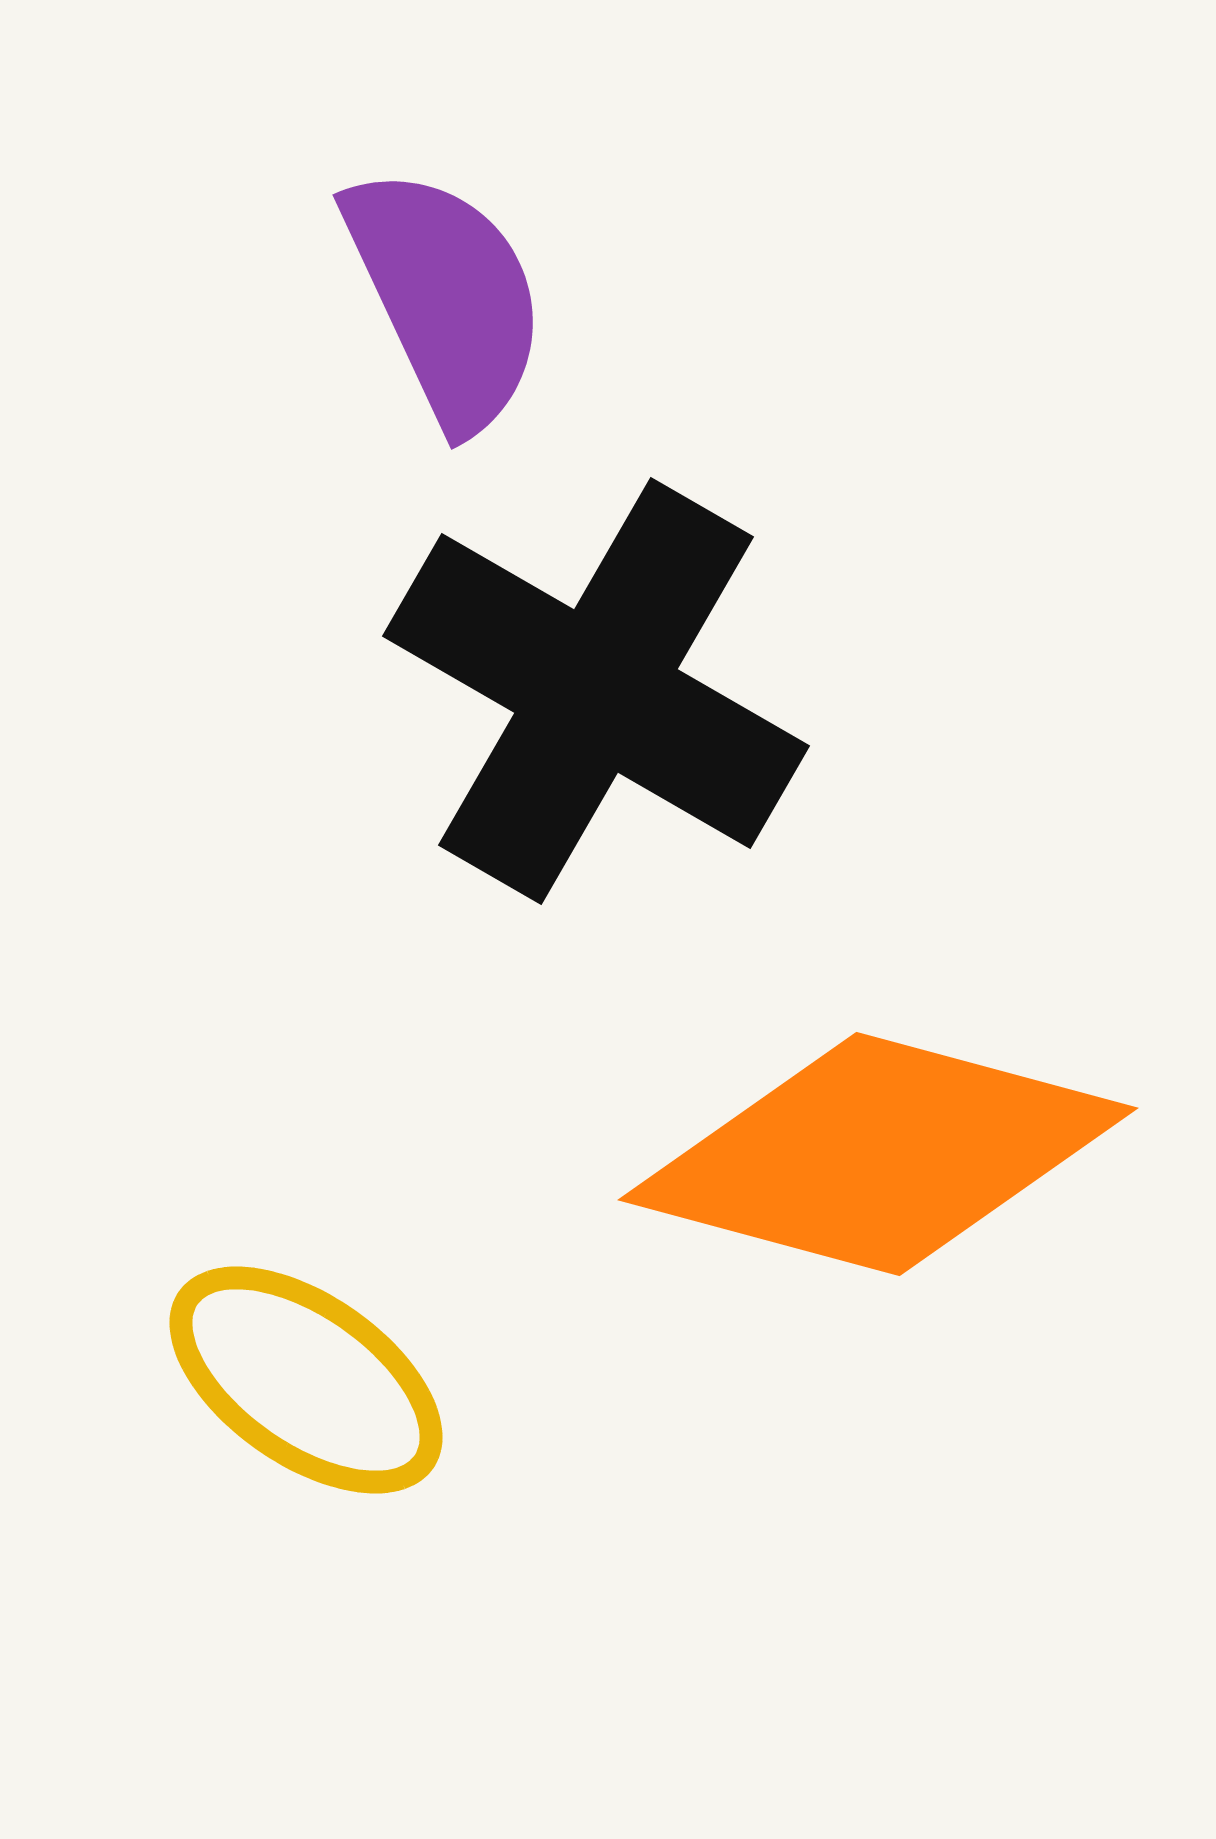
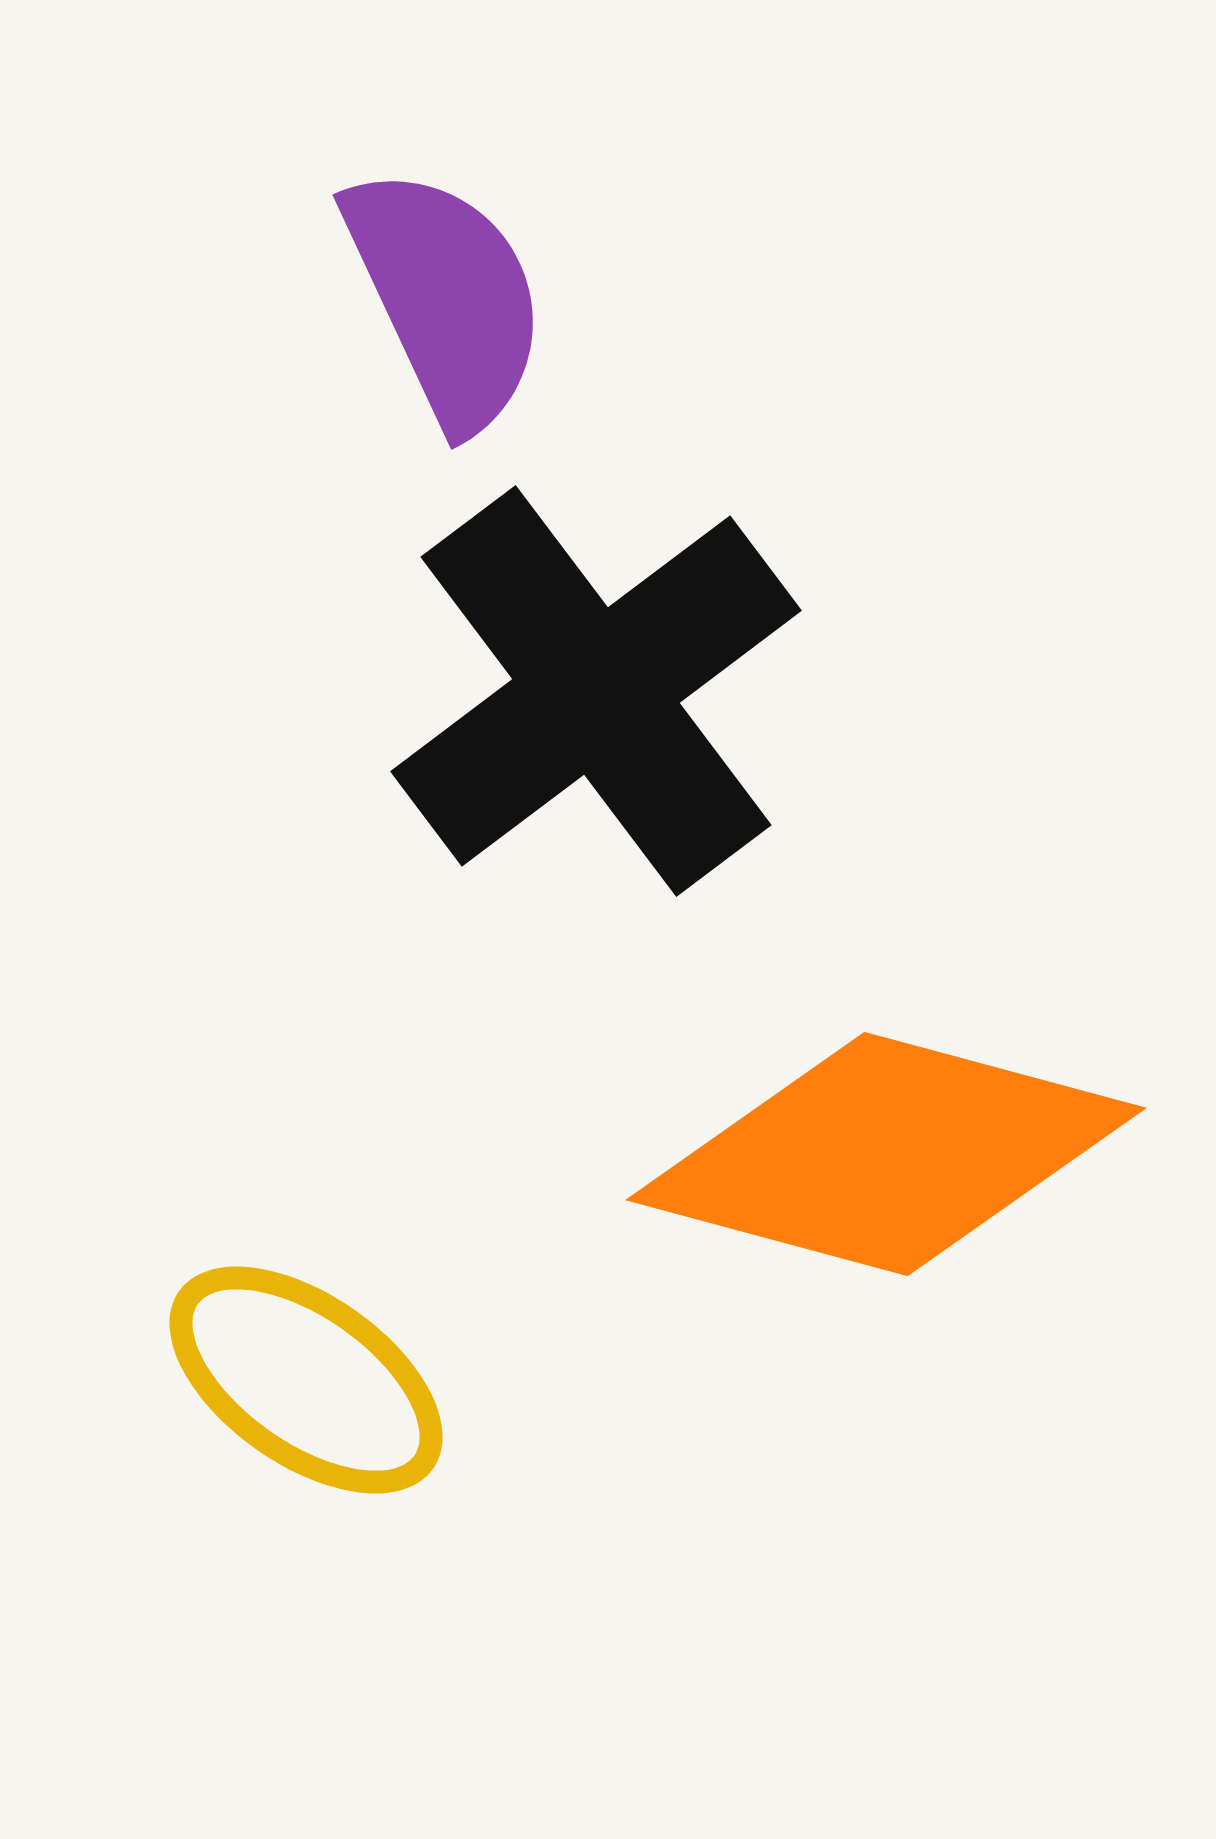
black cross: rotated 23 degrees clockwise
orange diamond: moved 8 px right
